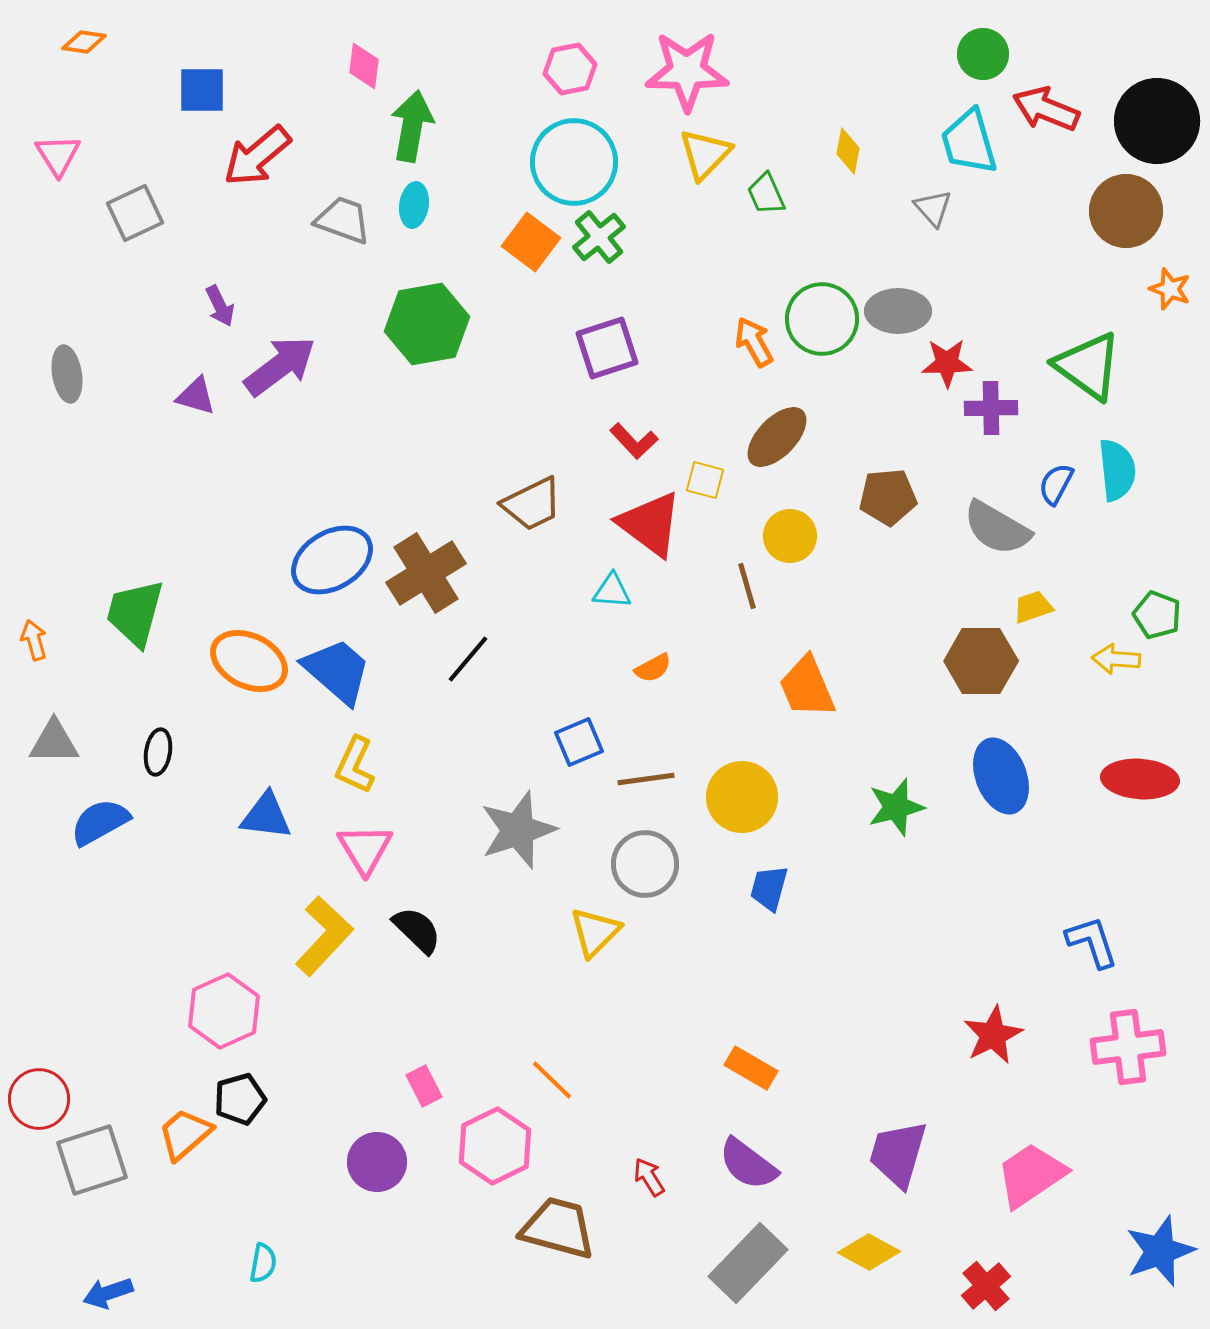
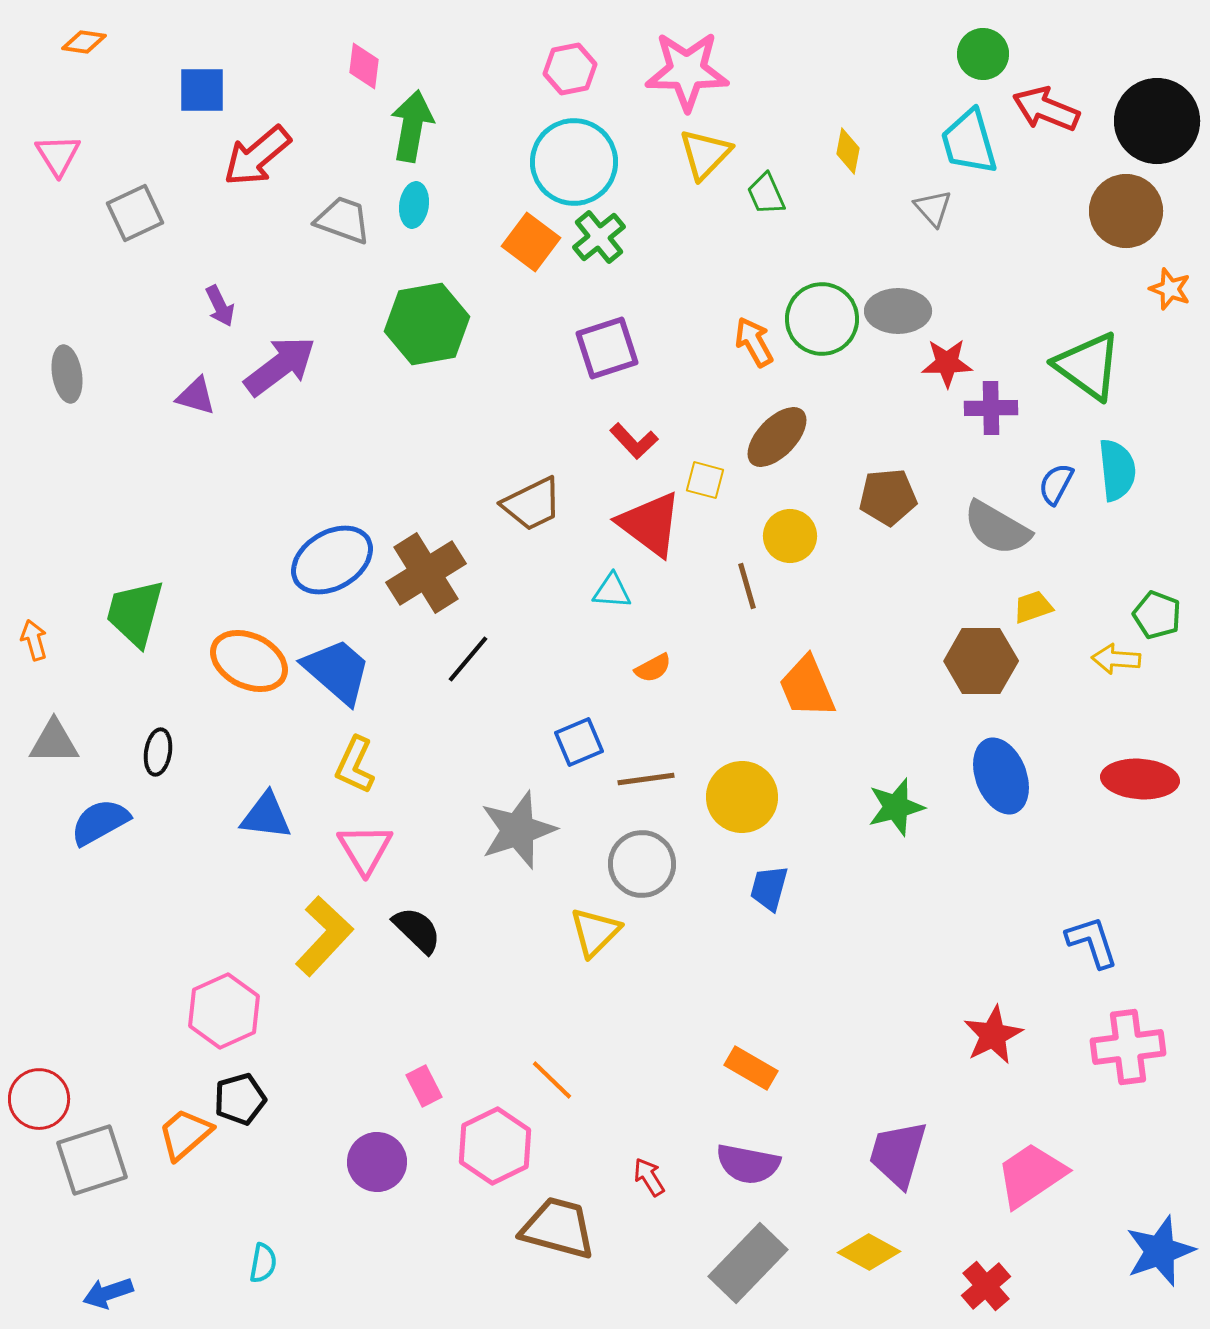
gray circle at (645, 864): moved 3 px left
purple semicircle at (748, 1164): rotated 26 degrees counterclockwise
